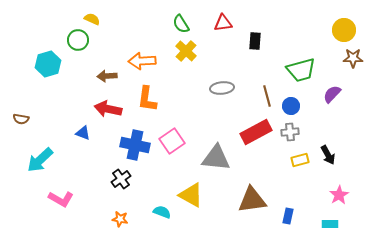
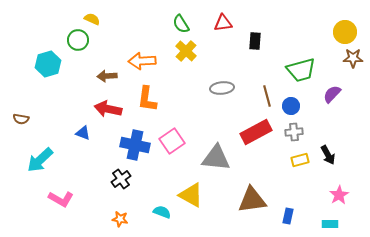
yellow circle: moved 1 px right, 2 px down
gray cross: moved 4 px right
